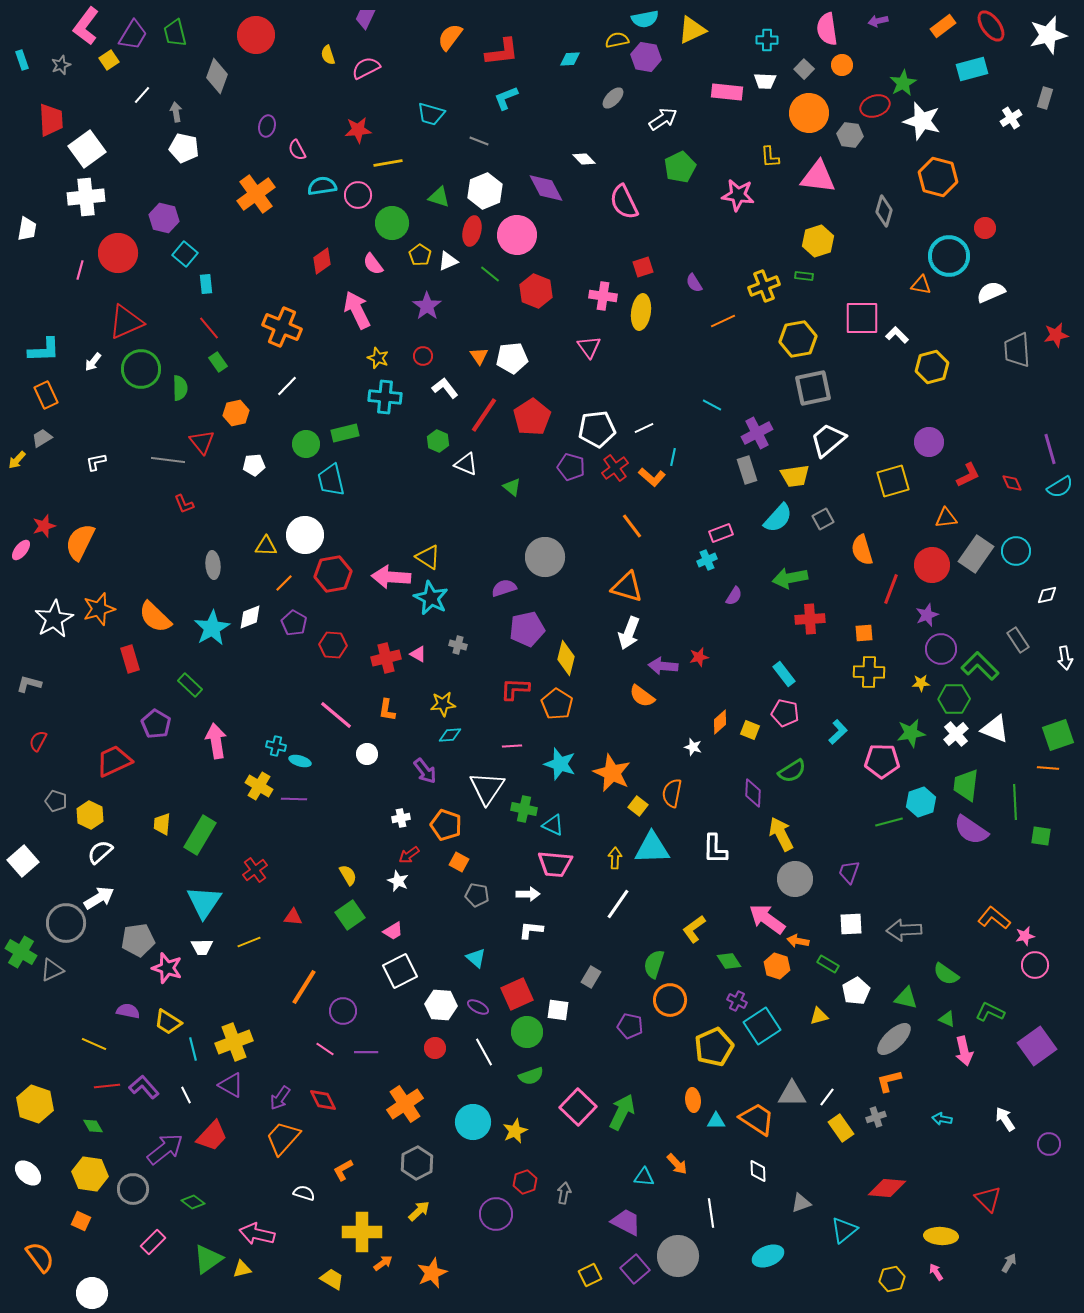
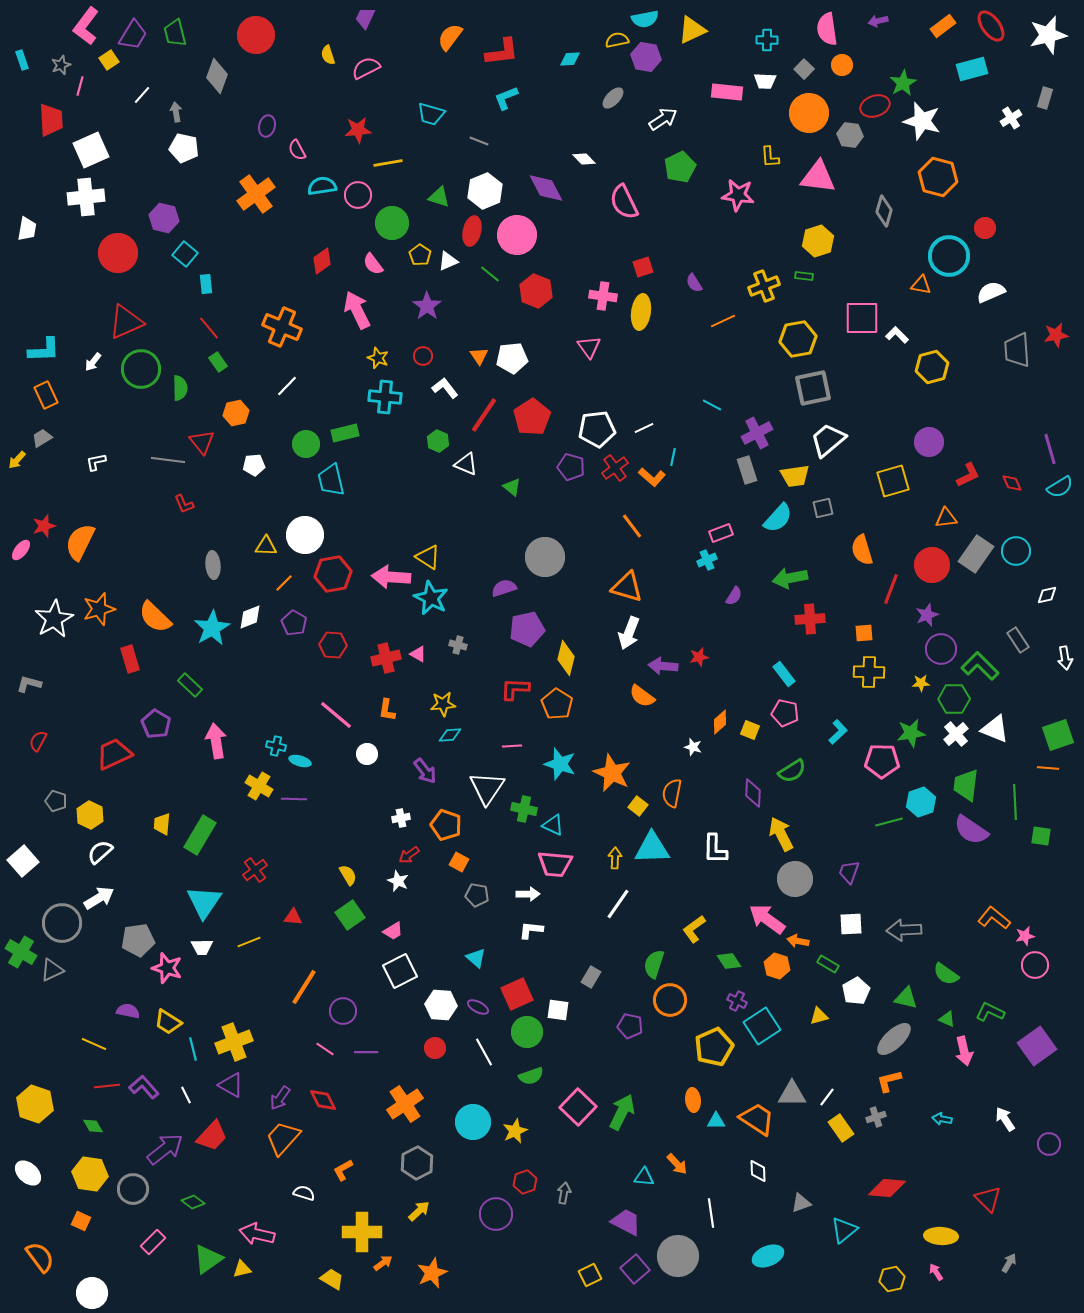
white square at (87, 149): moved 4 px right, 1 px down; rotated 12 degrees clockwise
pink line at (80, 270): moved 184 px up
gray square at (823, 519): moved 11 px up; rotated 15 degrees clockwise
red trapezoid at (114, 761): moved 7 px up
gray circle at (66, 923): moved 4 px left
